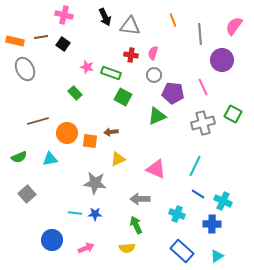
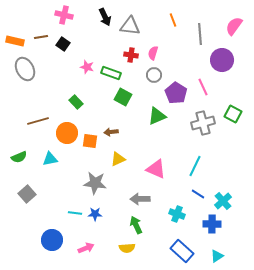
green rectangle at (75, 93): moved 1 px right, 9 px down
purple pentagon at (173, 93): moved 3 px right; rotated 25 degrees clockwise
cyan cross at (223, 201): rotated 24 degrees clockwise
